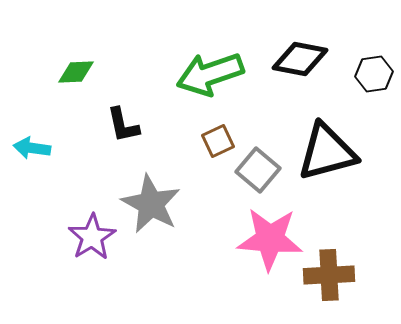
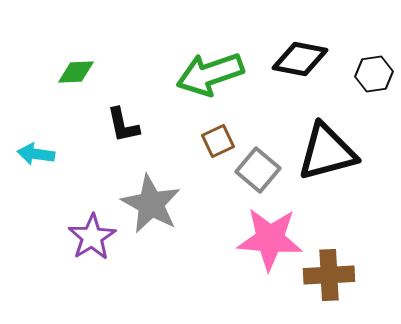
cyan arrow: moved 4 px right, 6 px down
